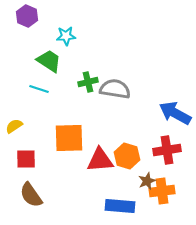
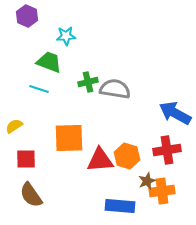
green trapezoid: moved 1 px down; rotated 12 degrees counterclockwise
